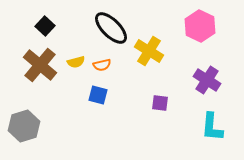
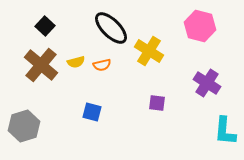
pink hexagon: rotated 12 degrees counterclockwise
brown cross: moved 1 px right
purple cross: moved 3 px down
blue square: moved 6 px left, 17 px down
purple square: moved 3 px left
cyan L-shape: moved 13 px right, 4 px down
